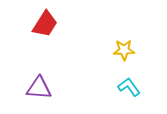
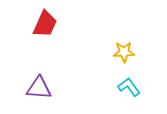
red trapezoid: rotated 8 degrees counterclockwise
yellow star: moved 2 px down
